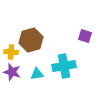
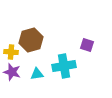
purple square: moved 2 px right, 9 px down
